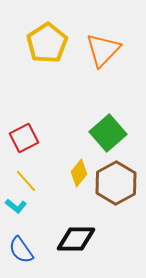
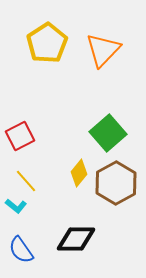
red square: moved 4 px left, 2 px up
